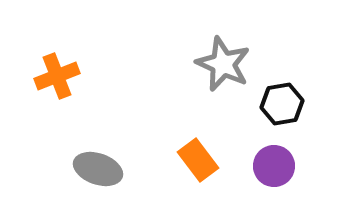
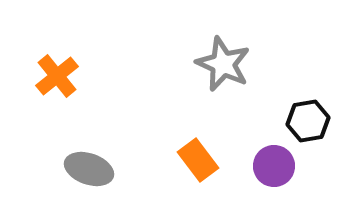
orange cross: rotated 18 degrees counterclockwise
black hexagon: moved 26 px right, 17 px down
gray ellipse: moved 9 px left
